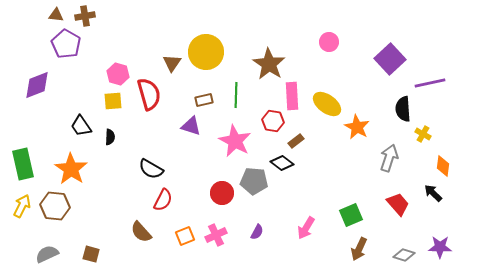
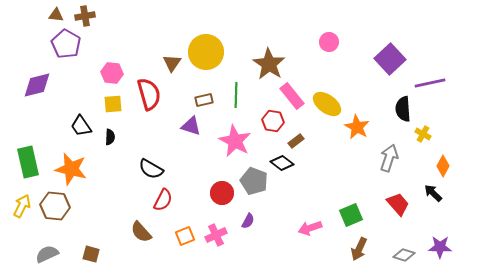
pink hexagon at (118, 74): moved 6 px left, 1 px up; rotated 10 degrees counterclockwise
purple diamond at (37, 85): rotated 8 degrees clockwise
pink rectangle at (292, 96): rotated 36 degrees counterclockwise
yellow square at (113, 101): moved 3 px down
green rectangle at (23, 164): moved 5 px right, 2 px up
orange diamond at (443, 166): rotated 20 degrees clockwise
orange star at (71, 169): rotated 20 degrees counterclockwise
gray pentagon at (254, 181): rotated 16 degrees clockwise
pink arrow at (306, 228): moved 4 px right; rotated 40 degrees clockwise
purple semicircle at (257, 232): moved 9 px left, 11 px up
